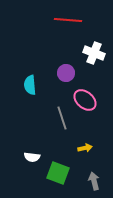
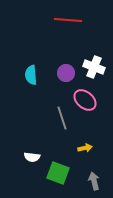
white cross: moved 14 px down
cyan semicircle: moved 1 px right, 10 px up
